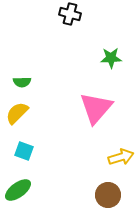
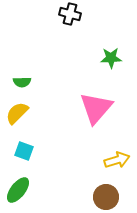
yellow arrow: moved 4 px left, 3 px down
green ellipse: rotated 16 degrees counterclockwise
brown circle: moved 2 px left, 2 px down
